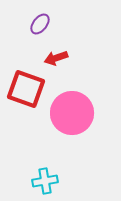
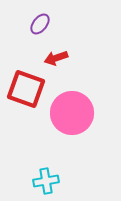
cyan cross: moved 1 px right
